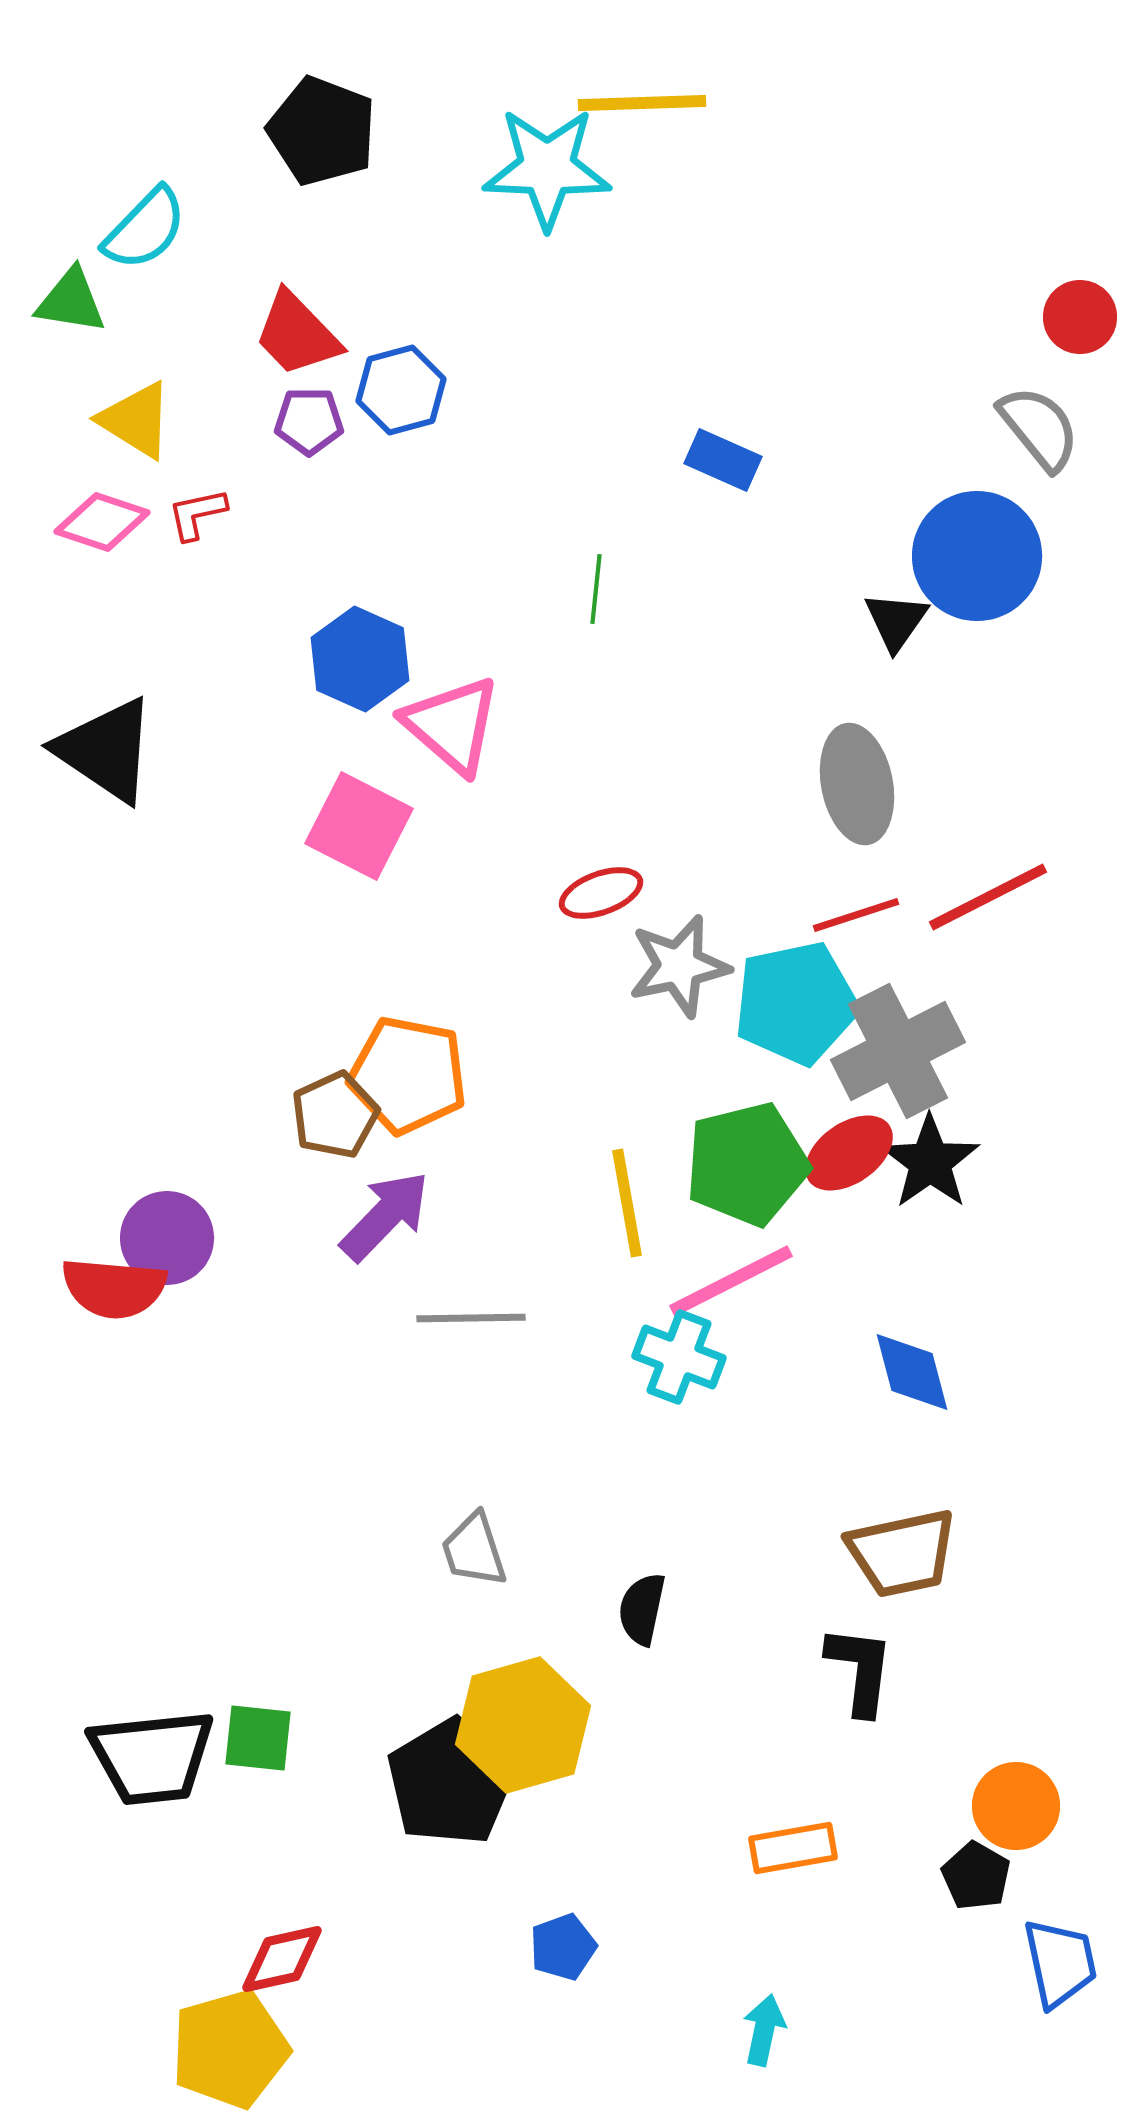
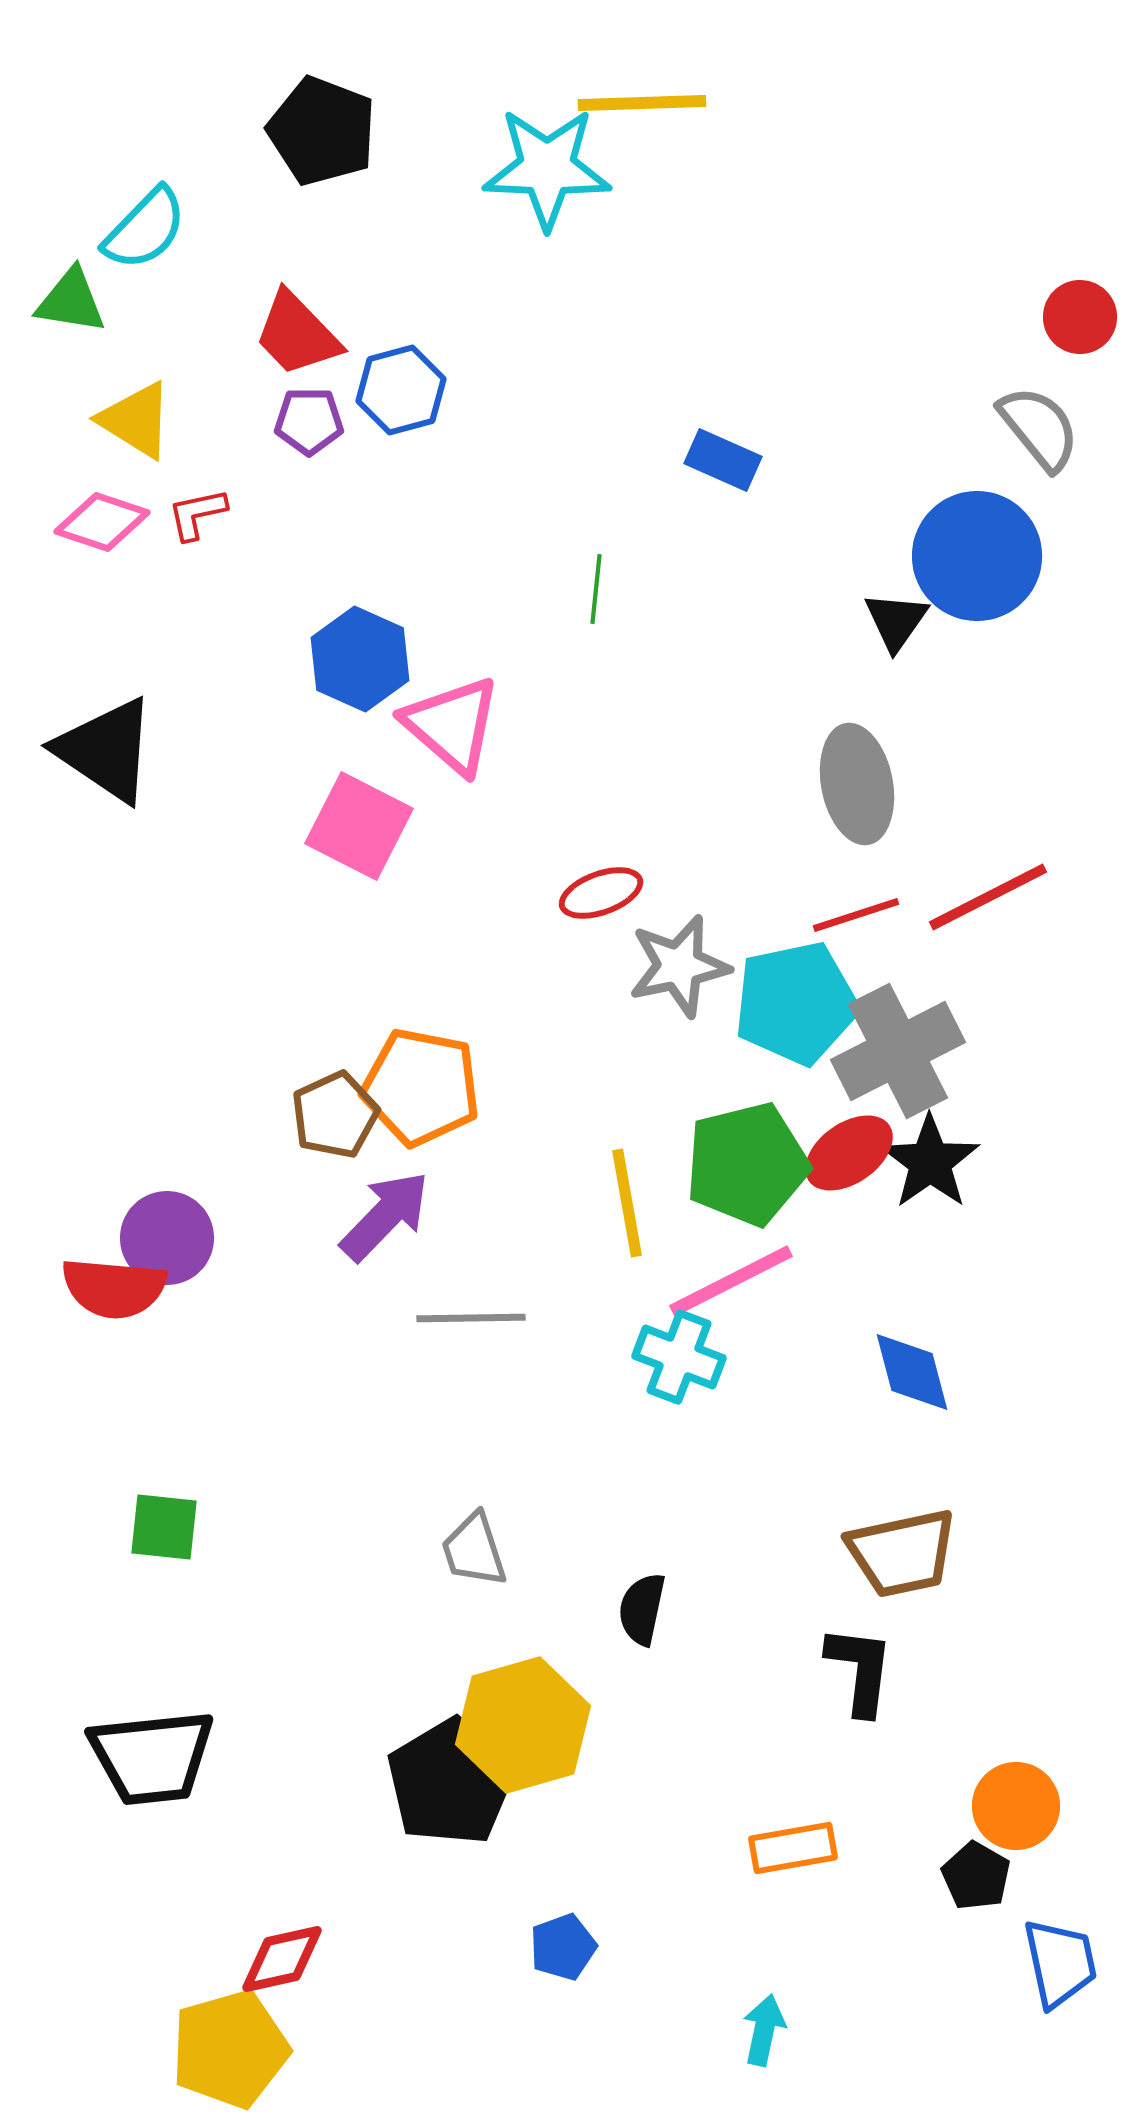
orange pentagon at (408, 1075): moved 13 px right, 12 px down
green square at (258, 1738): moved 94 px left, 211 px up
